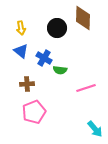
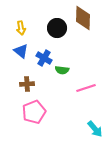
green semicircle: moved 2 px right
